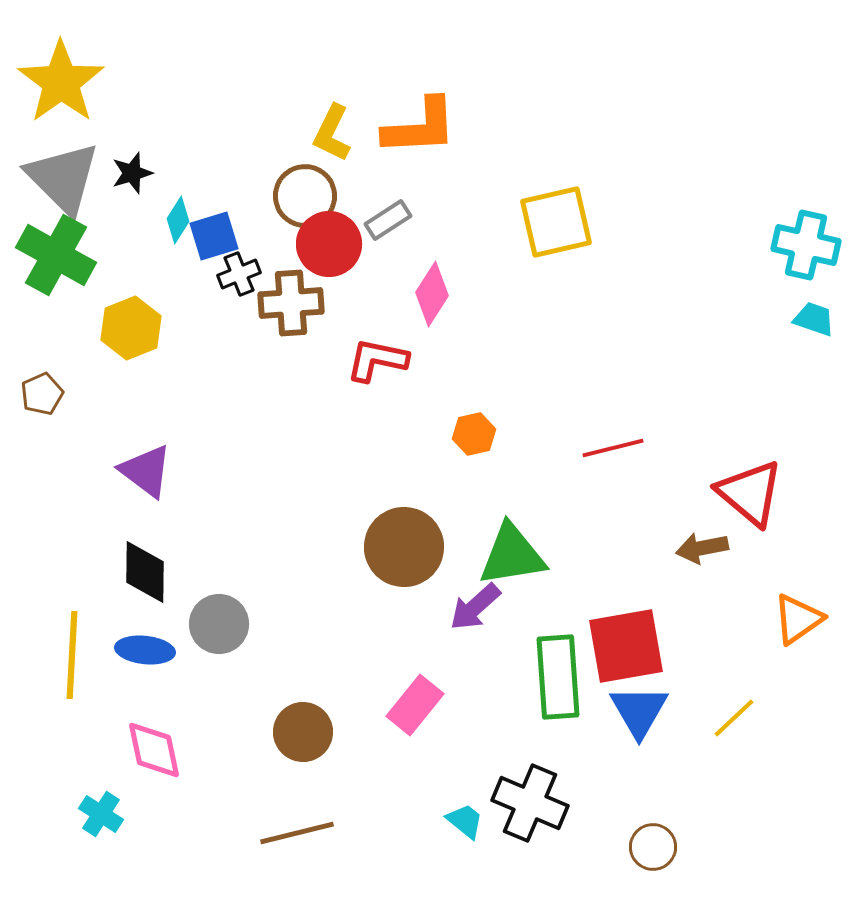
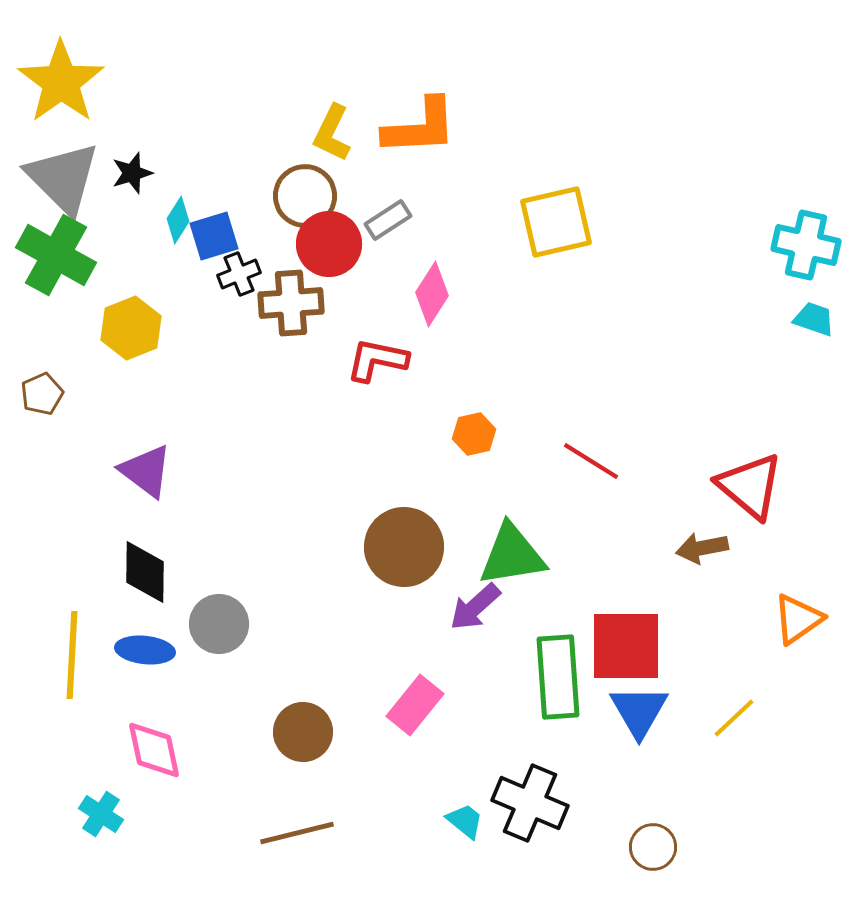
red line at (613, 448): moved 22 px left, 13 px down; rotated 46 degrees clockwise
red triangle at (750, 493): moved 7 px up
red square at (626, 646): rotated 10 degrees clockwise
